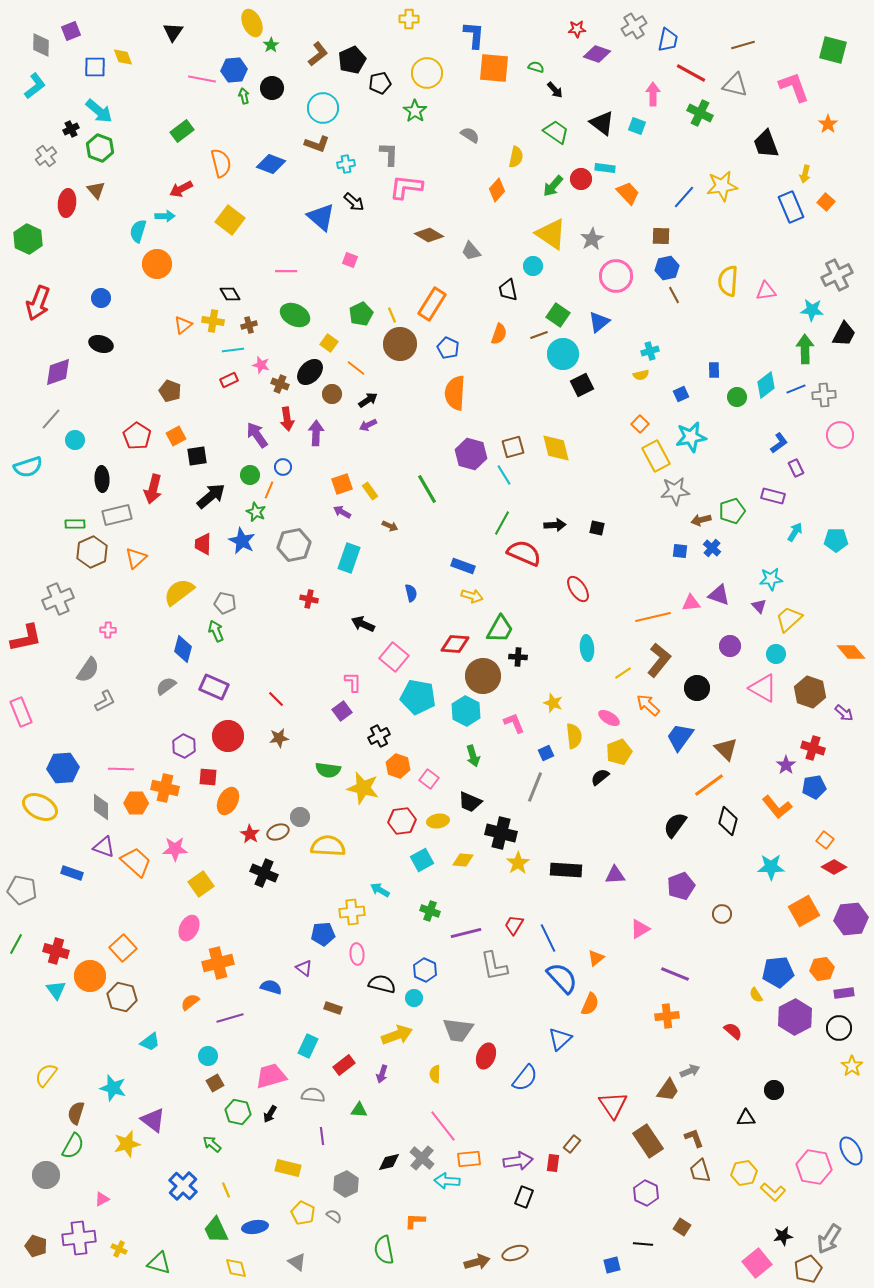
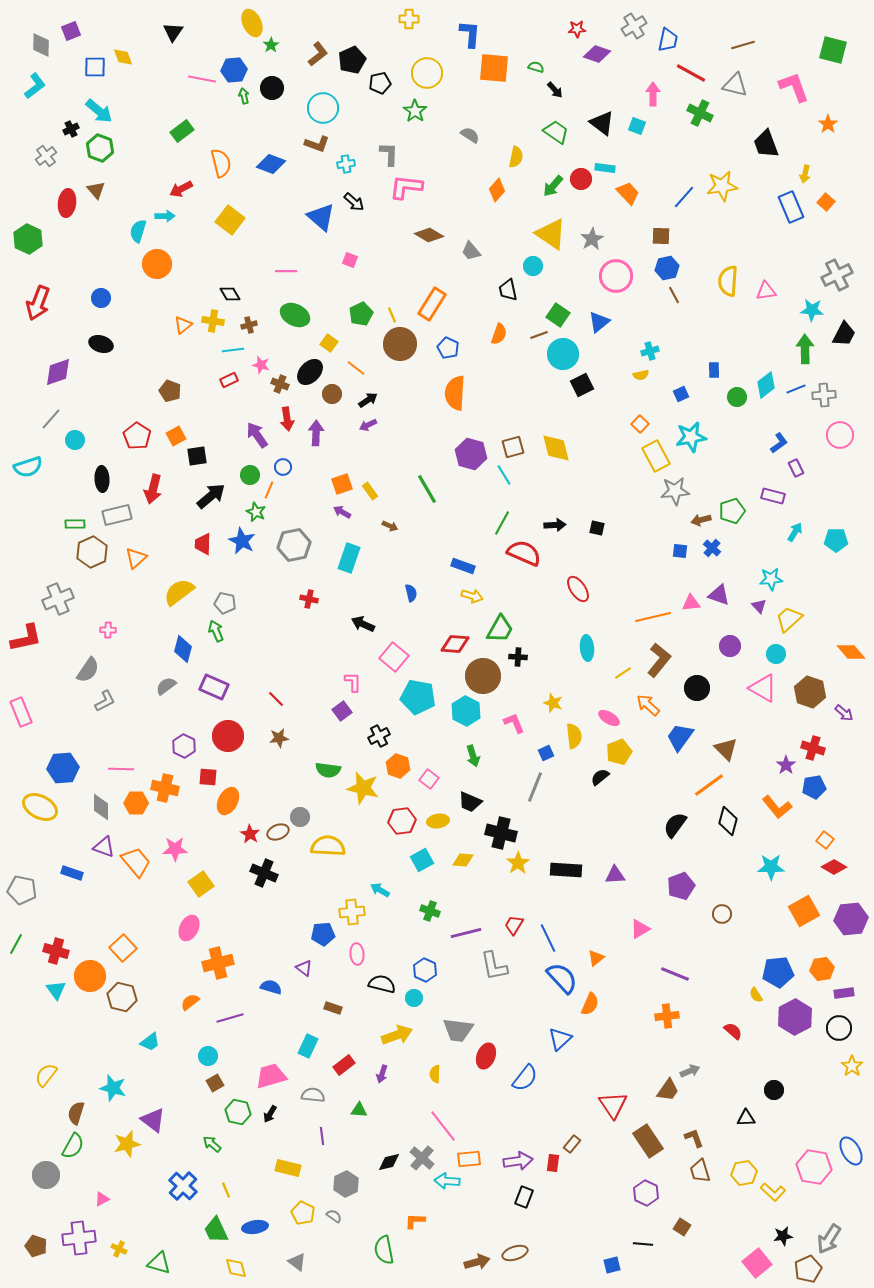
blue L-shape at (474, 35): moved 4 px left, 1 px up
orange trapezoid at (136, 862): rotated 8 degrees clockwise
